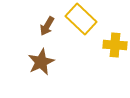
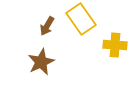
yellow rectangle: rotated 12 degrees clockwise
